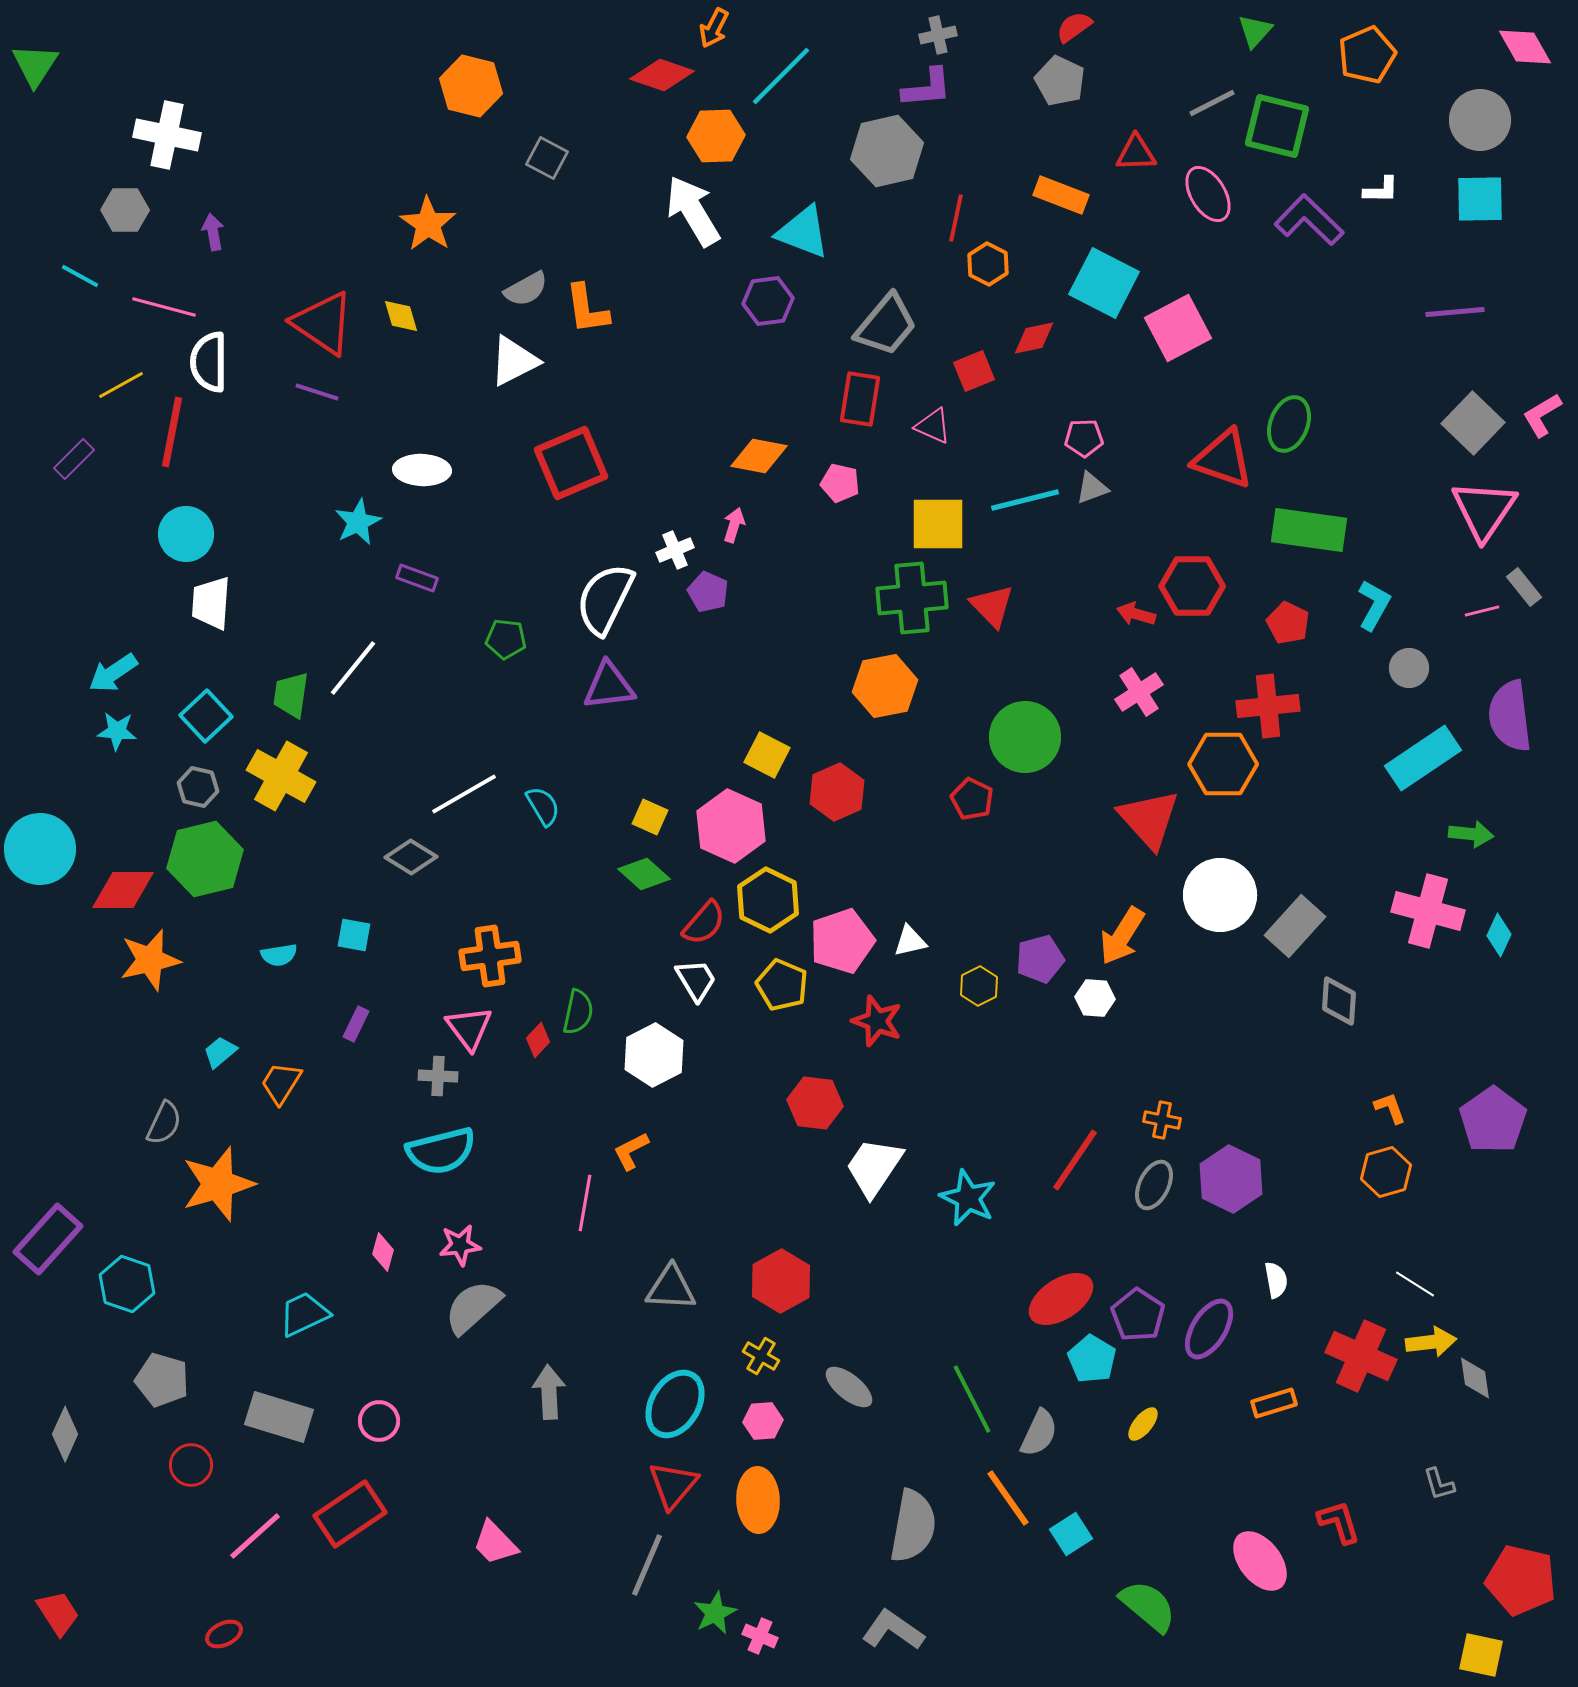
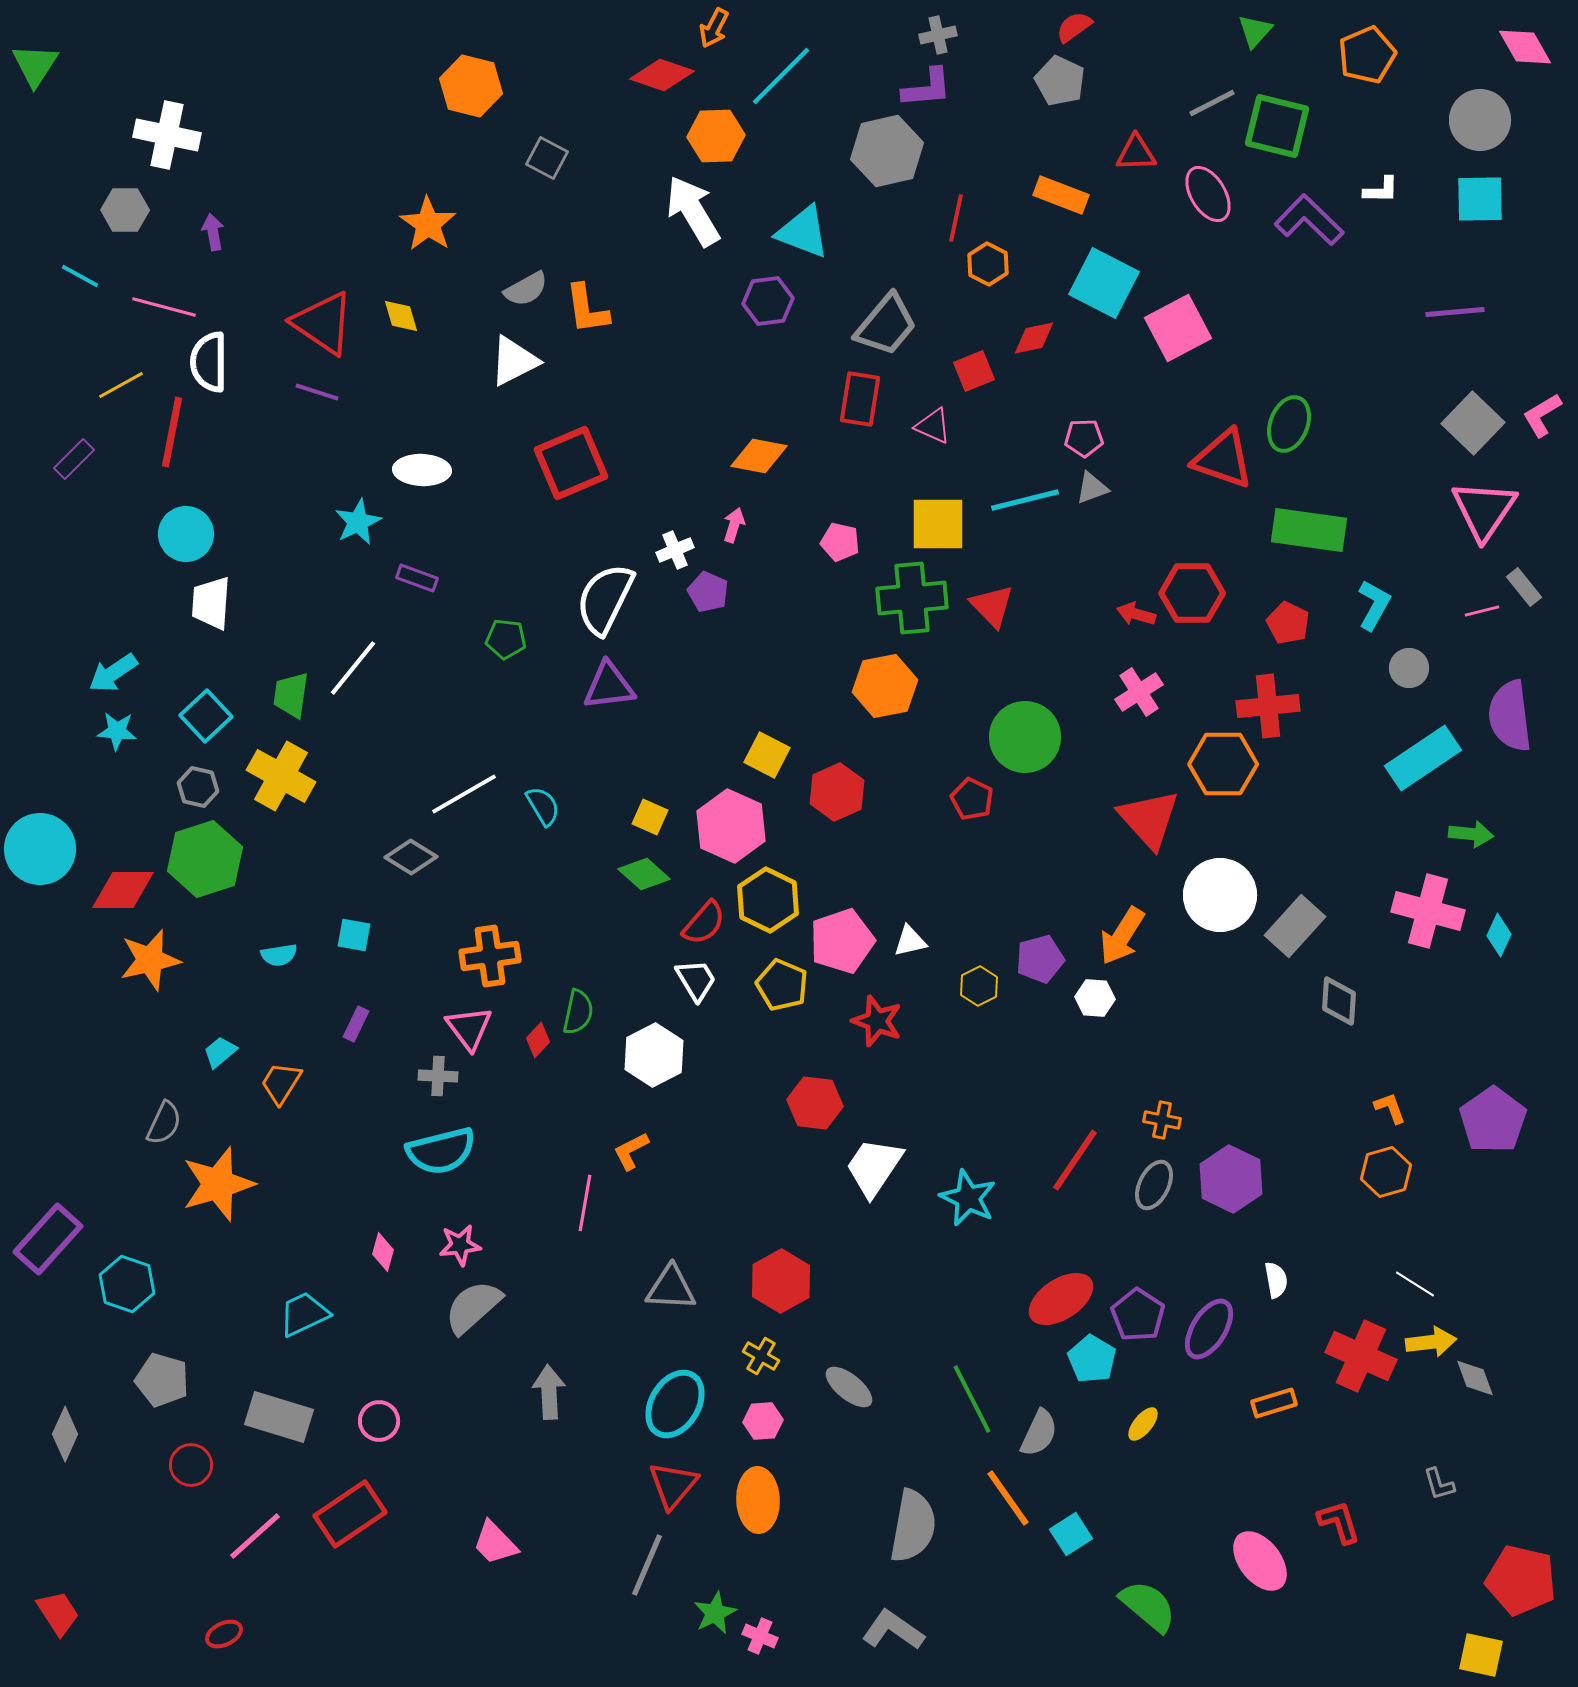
pink pentagon at (840, 483): moved 59 px down
red hexagon at (1192, 586): moved 7 px down
green hexagon at (205, 859): rotated 4 degrees counterclockwise
gray diamond at (1475, 1378): rotated 12 degrees counterclockwise
